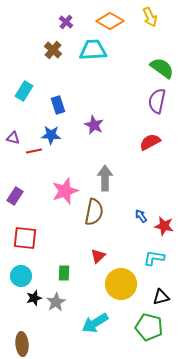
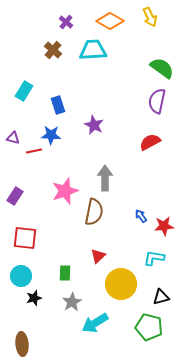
red star: rotated 18 degrees counterclockwise
green rectangle: moved 1 px right
gray star: moved 16 px right
